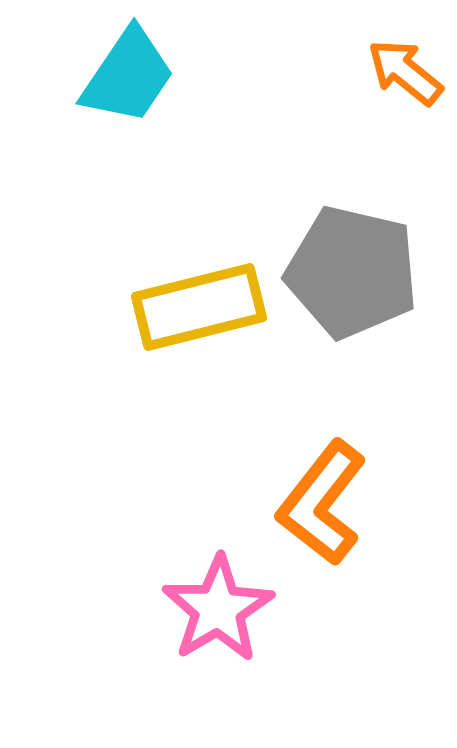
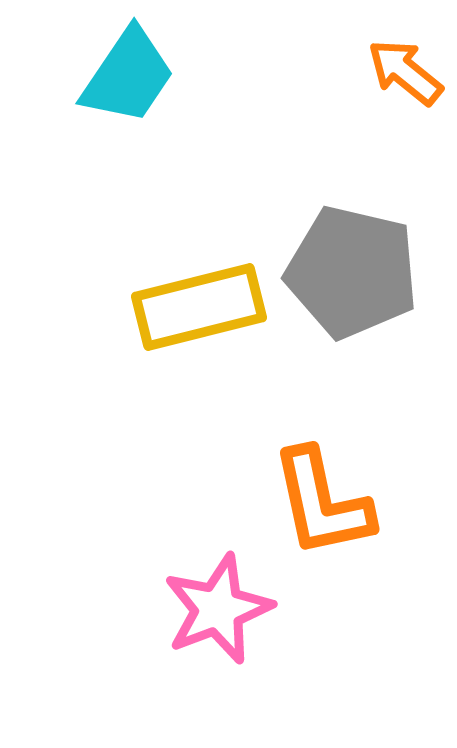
orange L-shape: rotated 50 degrees counterclockwise
pink star: rotated 10 degrees clockwise
